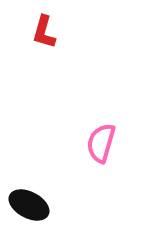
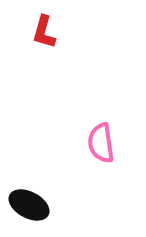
pink semicircle: rotated 24 degrees counterclockwise
